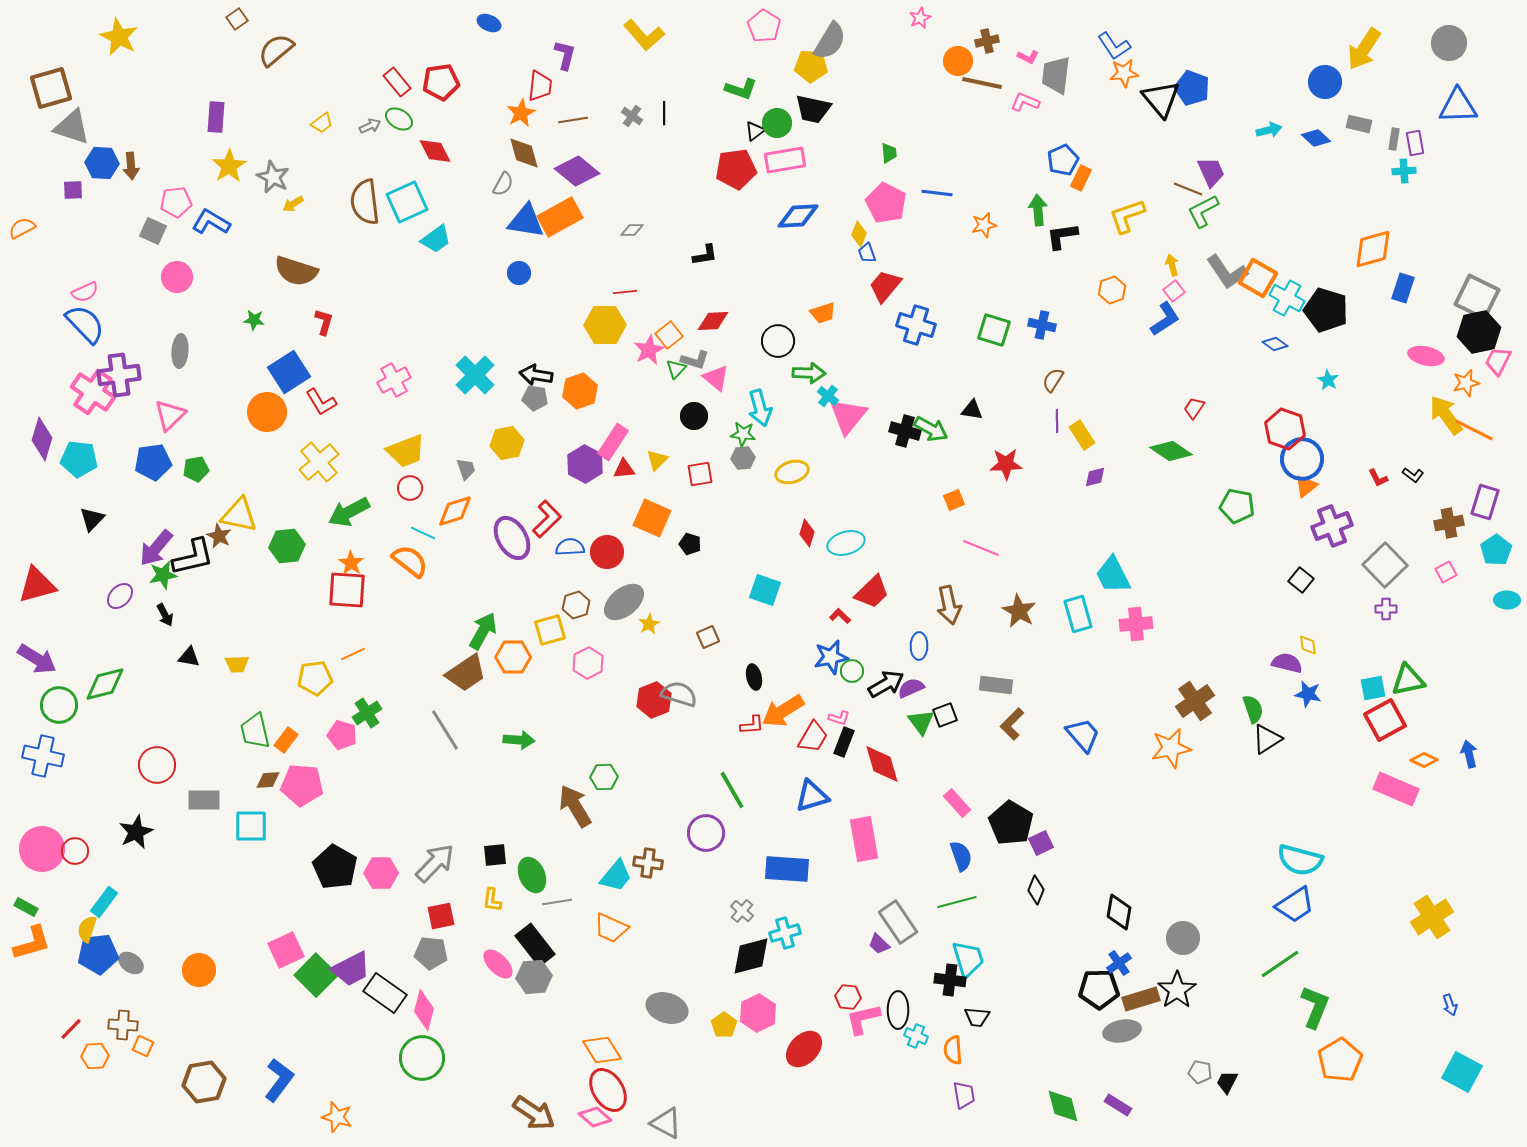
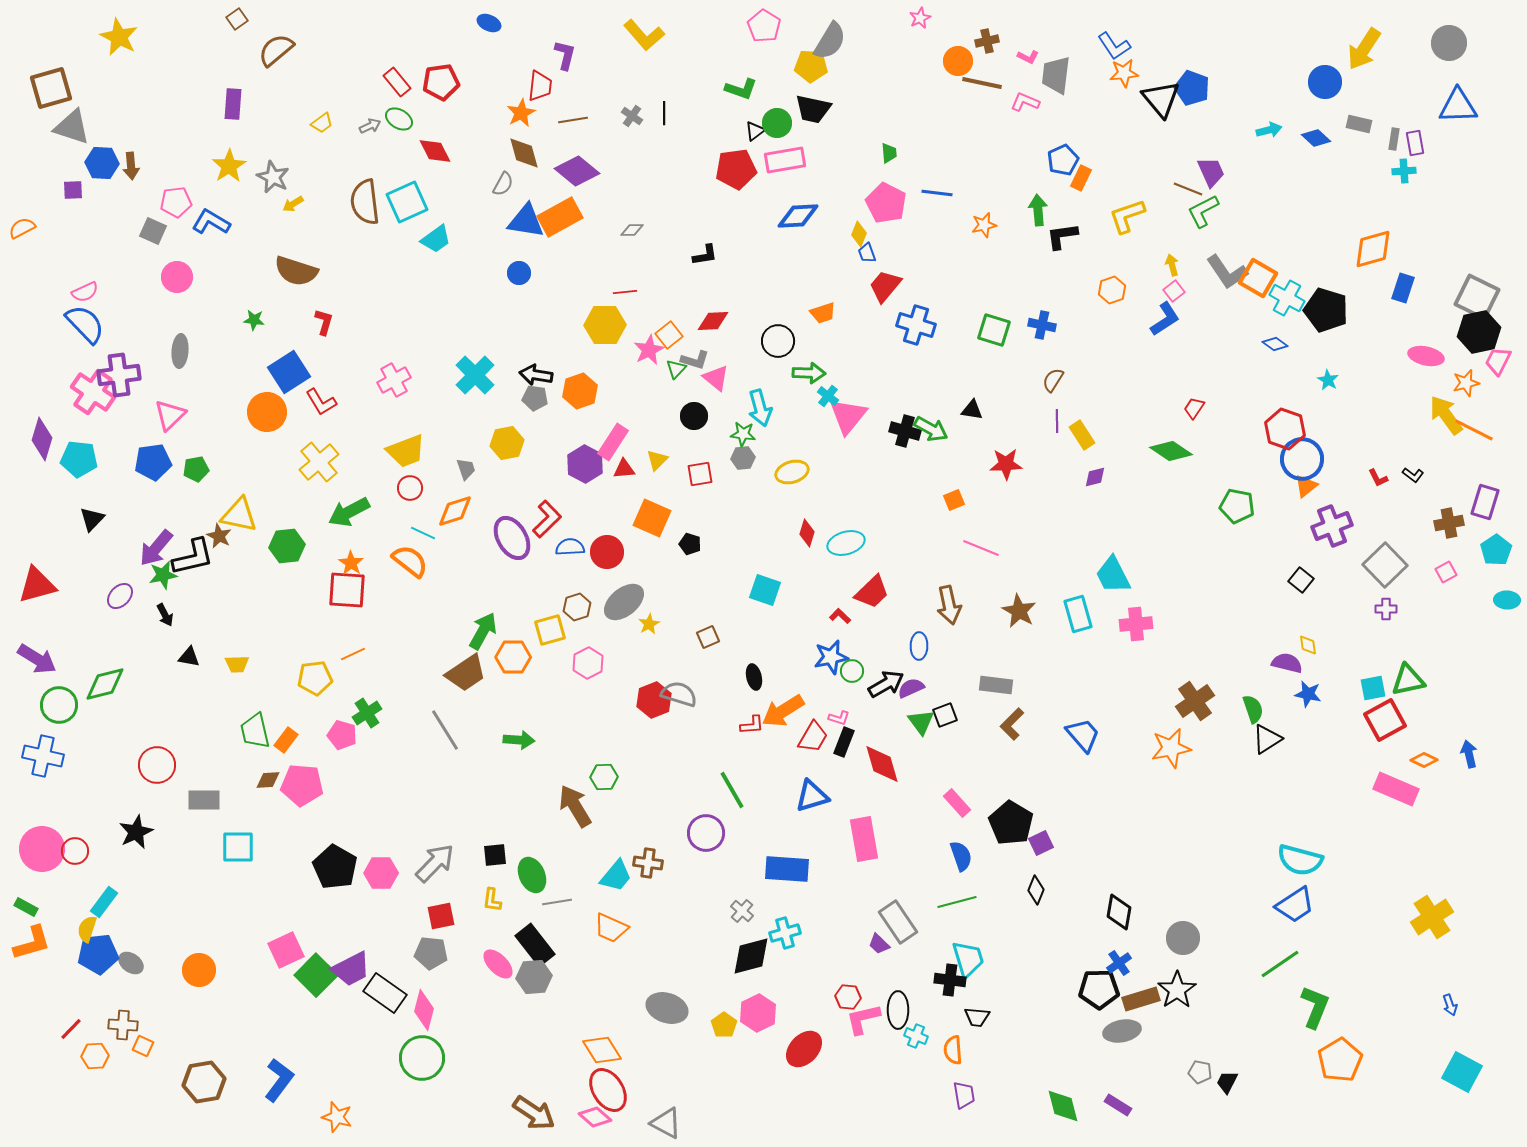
purple rectangle at (216, 117): moved 17 px right, 13 px up
brown hexagon at (576, 605): moved 1 px right, 2 px down
cyan square at (251, 826): moved 13 px left, 21 px down
